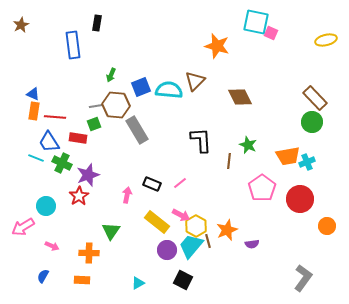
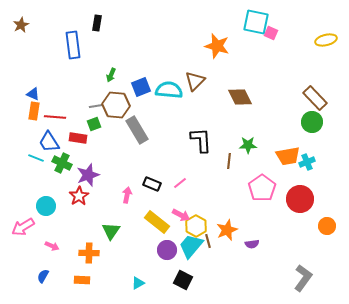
green star at (248, 145): rotated 24 degrees counterclockwise
